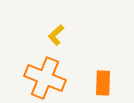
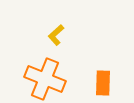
orange cross: moved 1 px down
